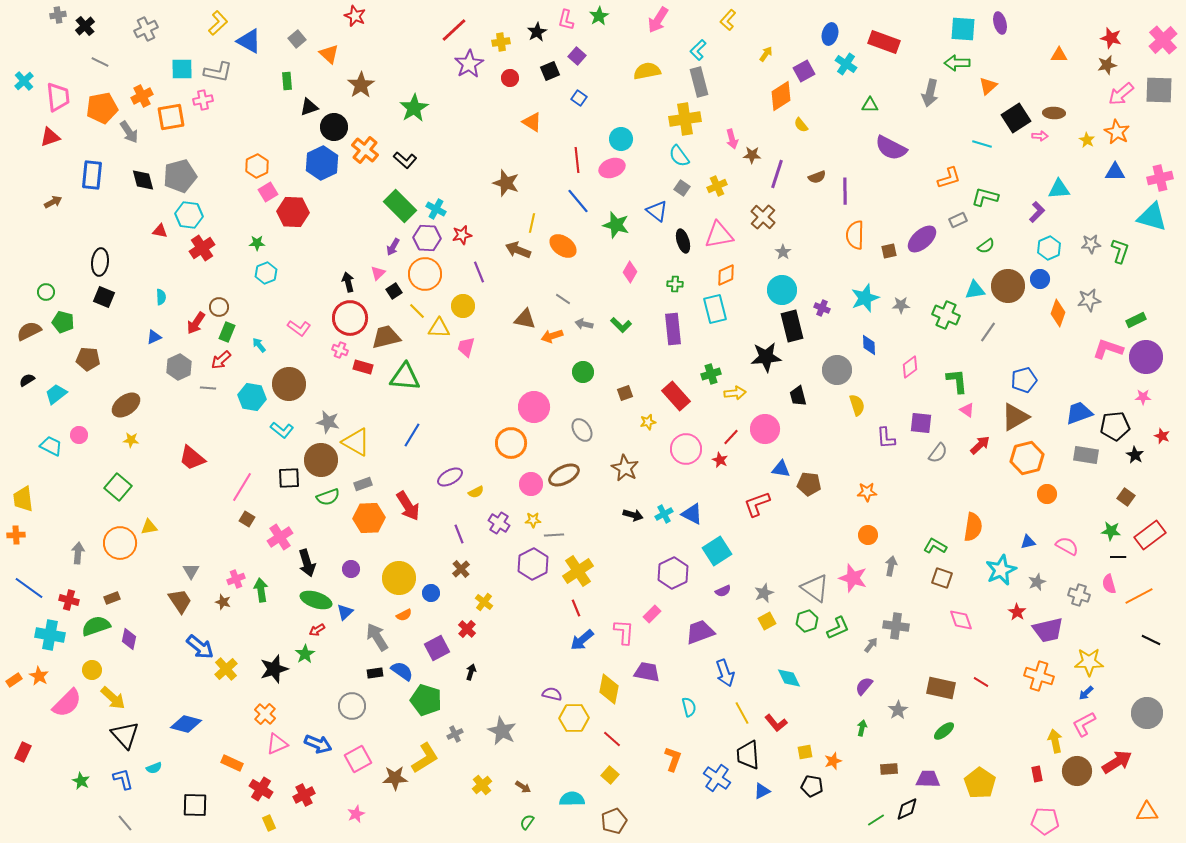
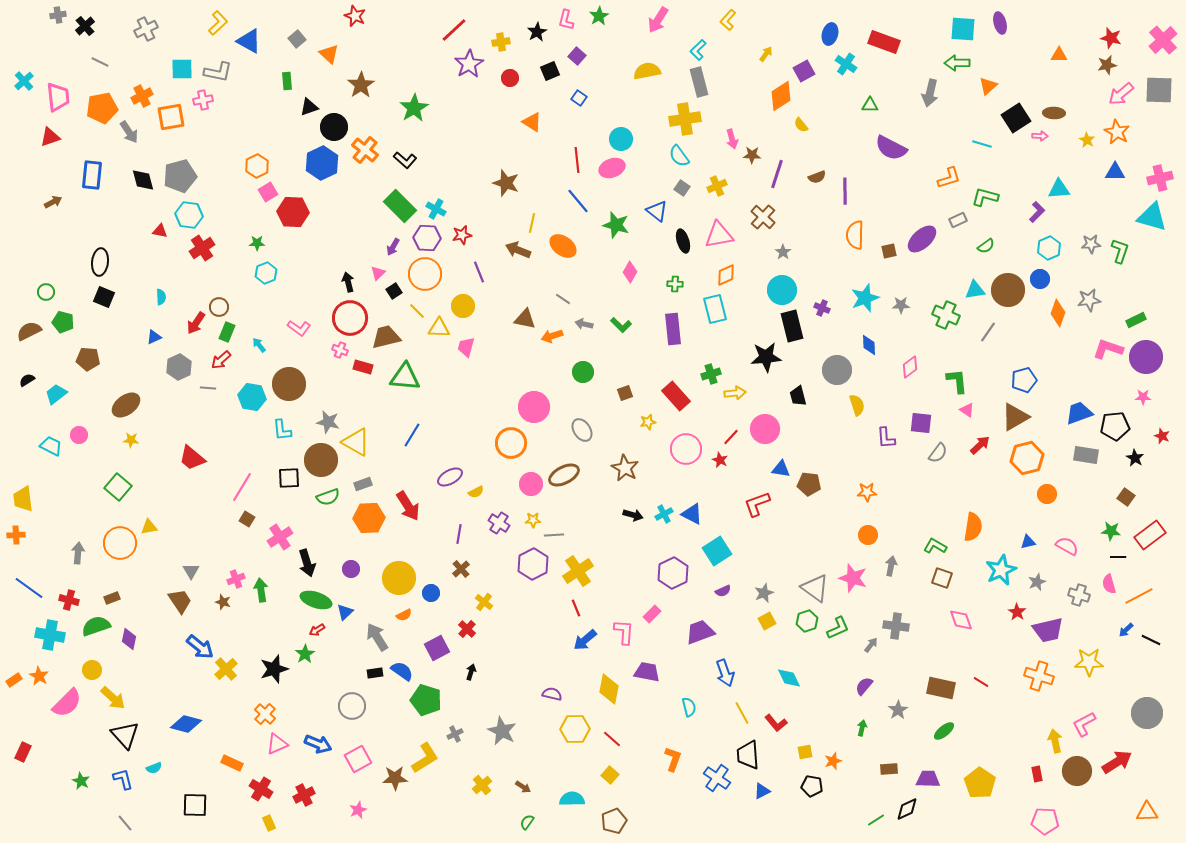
brown circle at (1008, 286): moved 4 px down
cyan L-shape at (282, 430): rotated 45 degrees clockwise
black star at (1135, 455): moved 3 px down
purple line at (459, 534): rotated 30 degrees clockwise
blue arrow at (582, 640): moved 3 px right
blue arrow at (1086, 693): moved 40 px right, 63 px up
yellow hexagon at (574, 718): moved 1 px right, 11 px down
pink star at (356, 814): moved 2 px right, 4 px up
